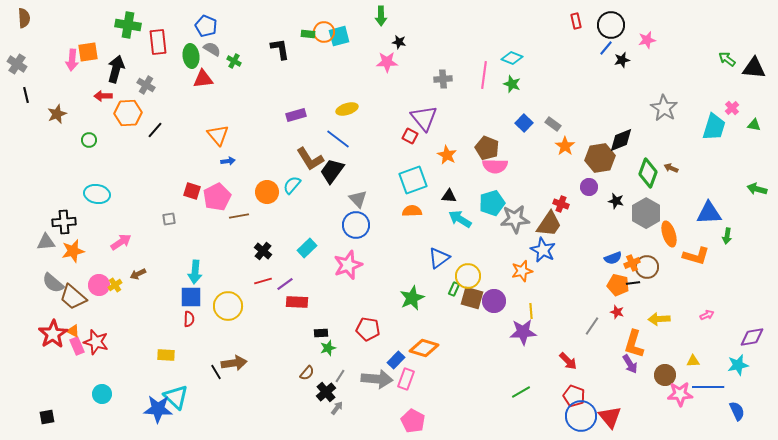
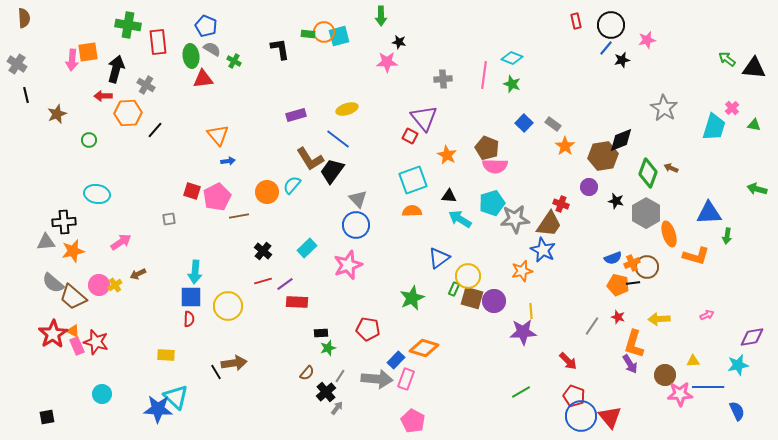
brown hexagon at (600, 158): moved 3 px right, 2 px up
red star at (617, 312): moved 1 px right, 5 px down
